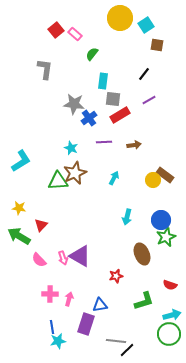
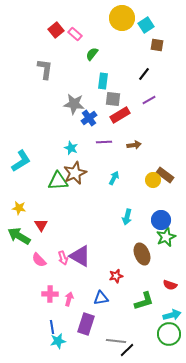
yellow circle at (120, 18): moved 2 px right
red triangle at (41, 225): rotated 16 degrees counterclockwise
blue triangle at (100, 305): moved 1 px right, 7 px up
